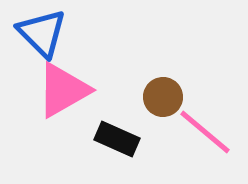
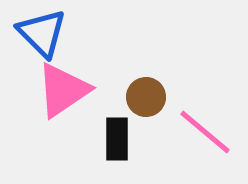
pink triangle: rotated 4 degrees counterclockwise
brown circle: moved 17 px left
black rectangle: rotated 66 degrees clockwise
